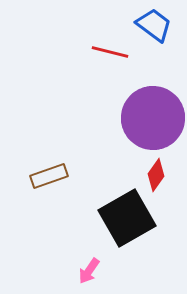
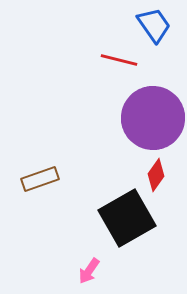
blue trapezoid: rotated 18 degrees clockwise
red line: moved 9 px right, 8 px down
brown rectangle: moved 9 px left, 3 px down
